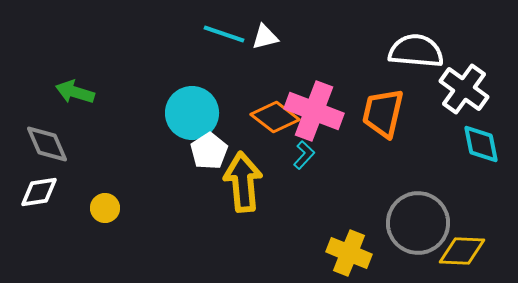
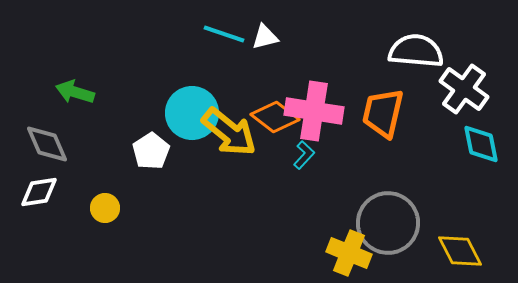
pink cross: rotated 12 degrees counterclockwise
white pentagon: moved 58 px left
yellow arrow: moved 14 px left, 50 px up; rotated 134 degrees clockwise
gray circle: moved 30 px left
yellow diamond: moved 2 px left; rotated 60 degrees clockwise
